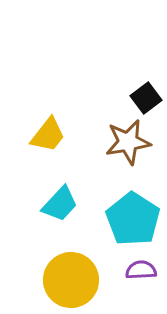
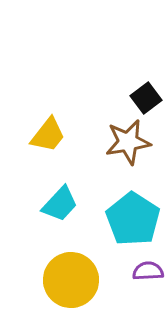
purple semicircle: moved 7 px right, 1 px down
